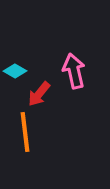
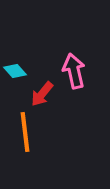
cyan diamond: rotated 20 degrees clockwise
red arrow: moved 3 px right
